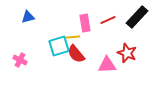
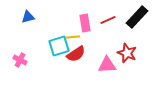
red semicircle: rotated 84 degrees counterclockwise
